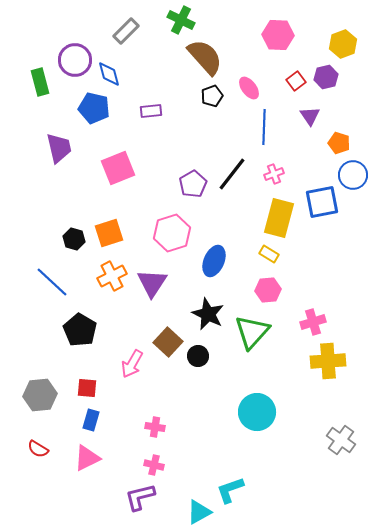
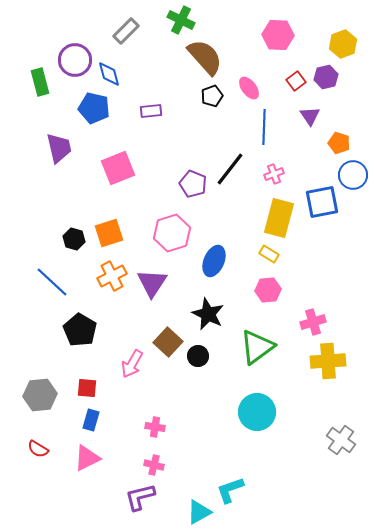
black line at (232, 174): moved 2 px left, 5 px up
purple pentagon at (193, 184): rotated 20 degrees counterclockwise
green triangle at (252, 332): moved 5 px right, 15 px down; rotated 12 degrees clockwise
